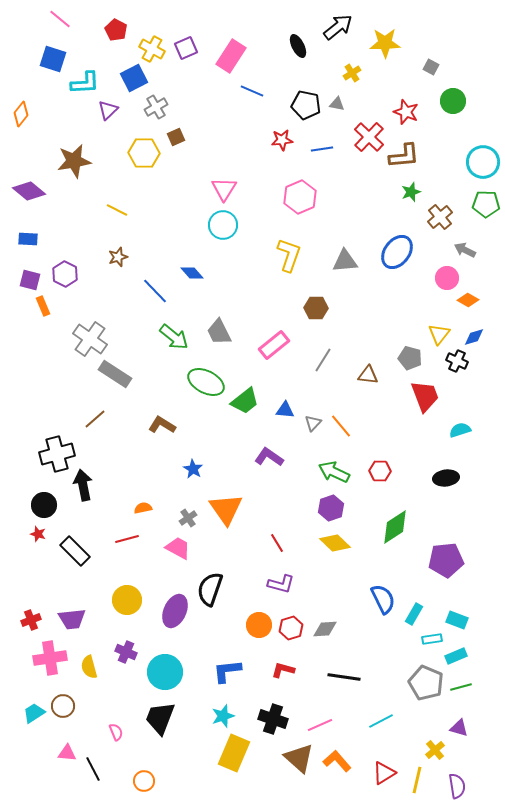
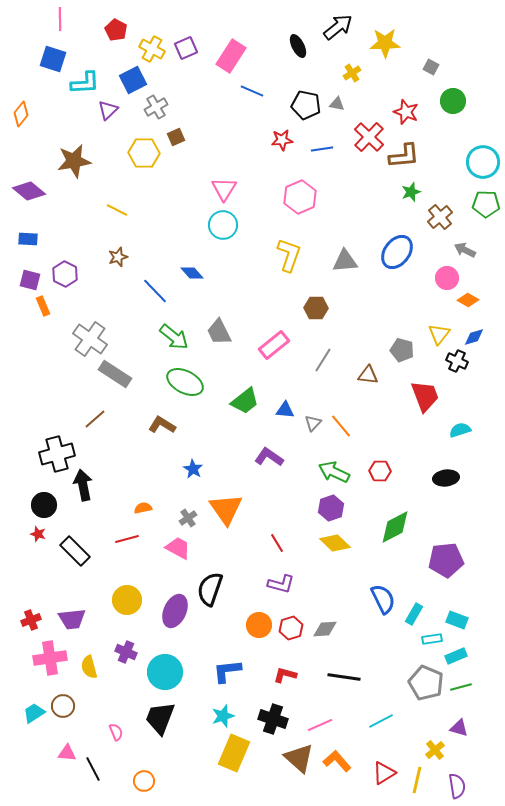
pink line at (60, 19): rotated 50 degrees clockwise
blue square at (134, 78): moved 1 px left, 2 px down
gray pentagon at (410, 358): moved 8 px left, 8 px up
green ellipse at (206, 382): moved 21 px left
green diamond at (395, 527): rotated 6 degrees clockwise
red L-shape at (283, 670): moved 2 px right, 5 px down
